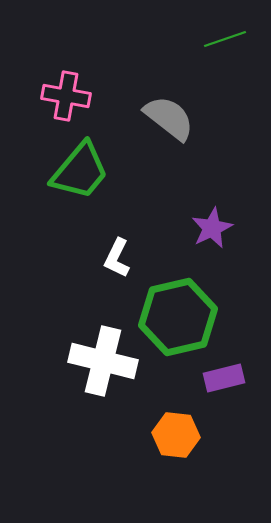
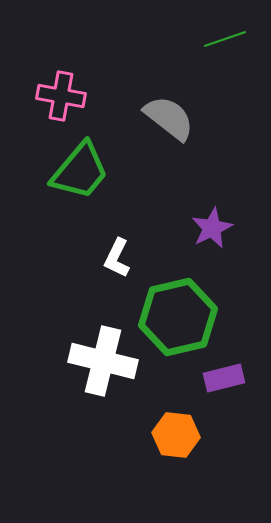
pink cross: moved 5 px left
